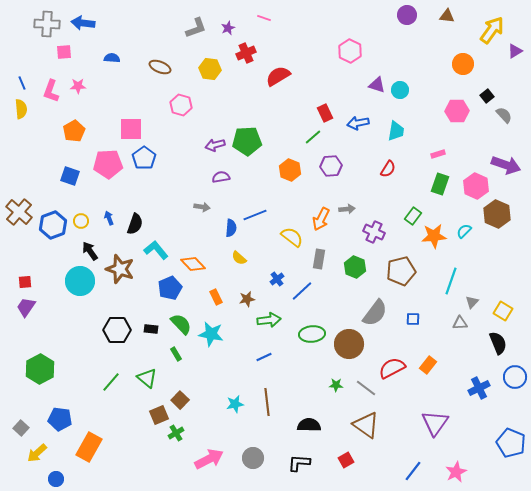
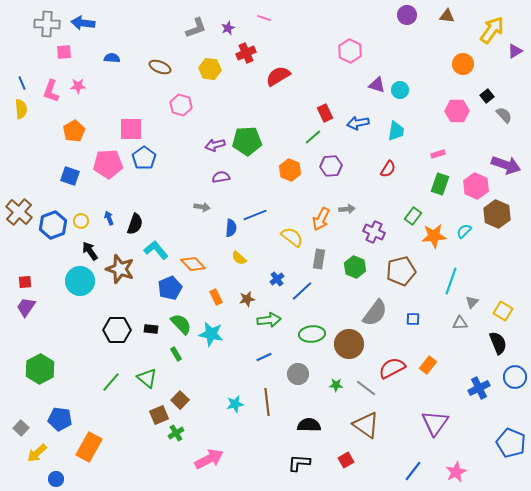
gray circle at (253, 458): moved 45 px right, 84 px up
